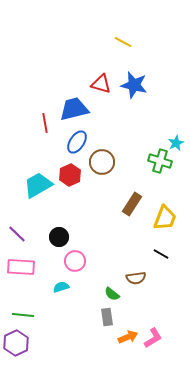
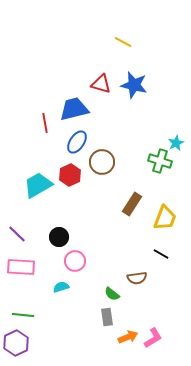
brown semicircle: moved 1 px right
